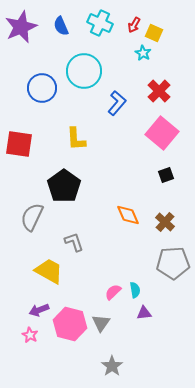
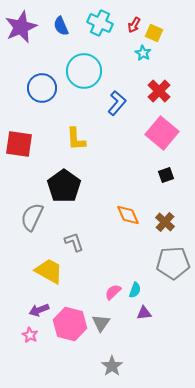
cyan semicircle: rotated 28 degrees clockwise
